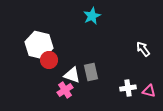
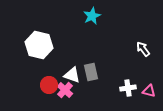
red circle: moved 25 px down
pink cross: rotated 14 degrees counterclockwise
